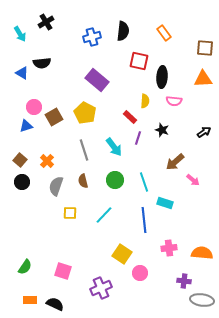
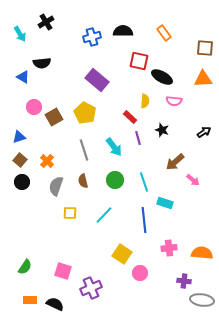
black semicircle at (123, 31): rotated 96 degrees counterclockwise
blue triangle at (22, 73): moved 1 px right, 4 px down
black ellipse at (162, 77): rotated 65 degrees counterclockwise
blue triangle at (26, 126): moved 7 px left, 11 px down
purple line at (138, 138): rotated 32 degrees counterclockwise
purple cross at (101, 288): moved 10 px left
